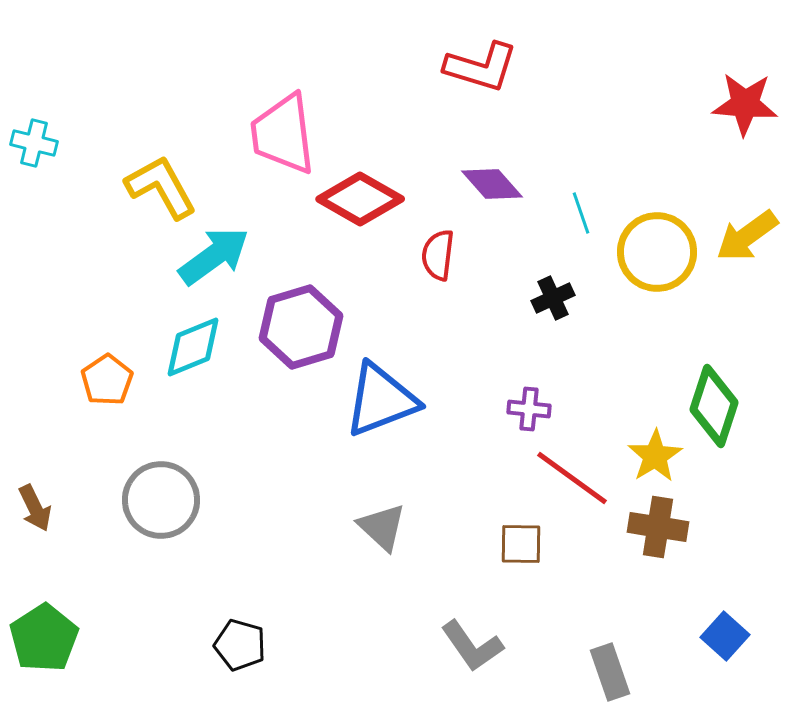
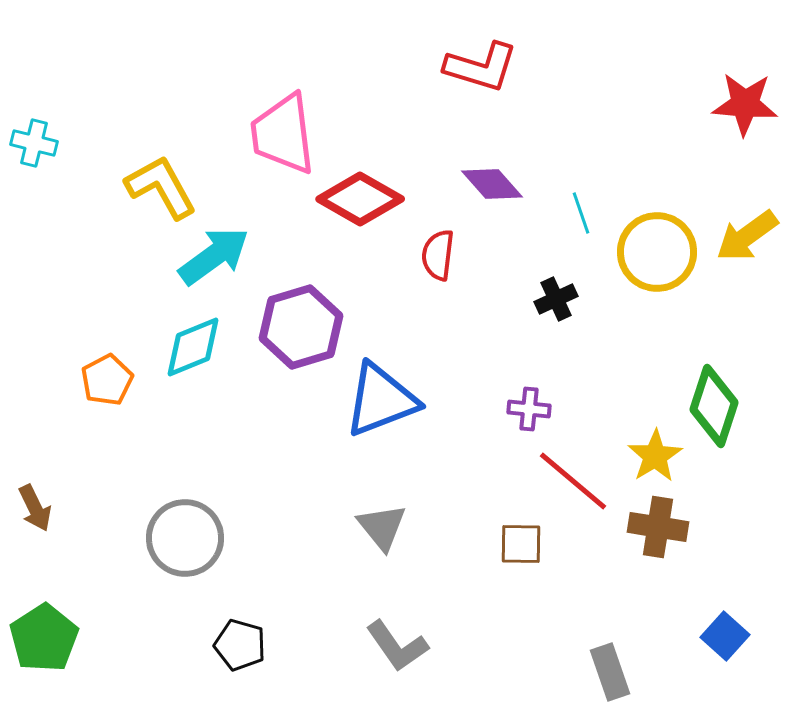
black cross: moved 3 px right, 1 px down
orange pentagon: rotated 6 degrees clockwise
red line: moved 1 px right, 3 px down; rotated 4 degrees clockwise
gray circle: moved 24 px right, 38 px down
gray triangle: rotated 8 degrees clockwise
gray L-shape: moved 75 px left
